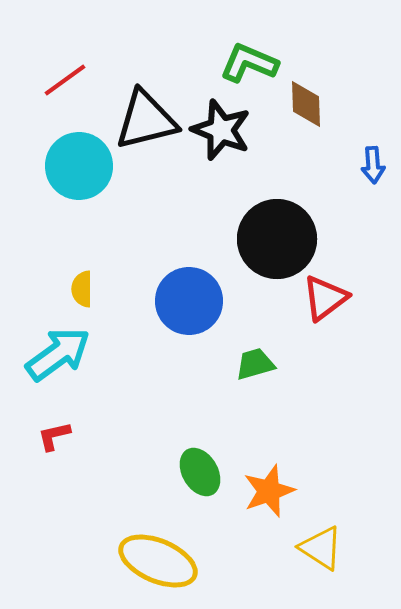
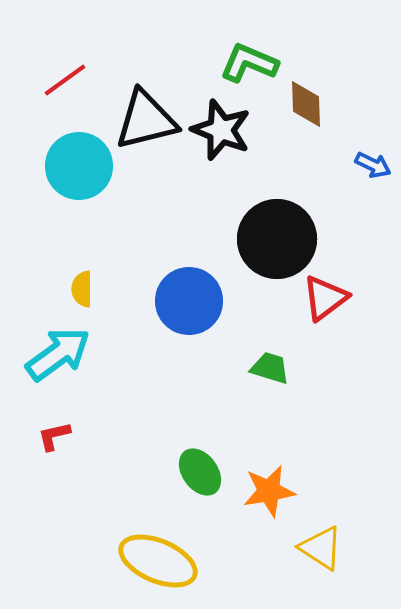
blue arrow: rotated 60 degrees counterclockwise
green trapezoid: moved 15 px right, 4 px down; rotated 33 degrees clockwise
green ellipse: rotated 6 degrees counterclockwise
orange star: rotated 10 degrees clockwise
